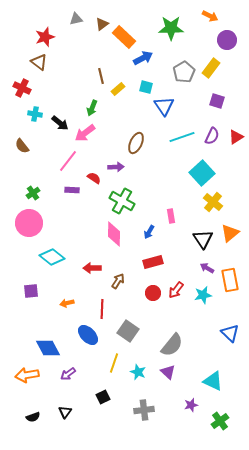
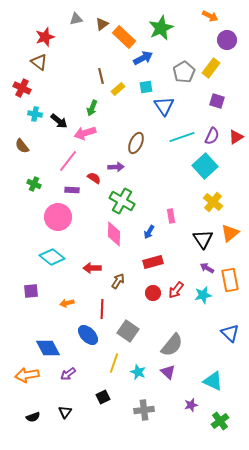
green star at (171, 28): moved 10 px left; rotated 25 degrees counterclockwise
cyan square at (146, 87): rotated 24 degrees counterclockwise
black arrow at (60, 123): moved 1 px left, 2 px up
pink arrow at (85, 133): rotated 20 degrees clockwise
cyan square at (202, 173): moved 3 px right, 7 px up
green cross at (33, 193): moved 1 px right, 9 px up; rotated 32 degrees counterclockwise
pink circle at (29, 223): moved 29 px right, 6 px up
